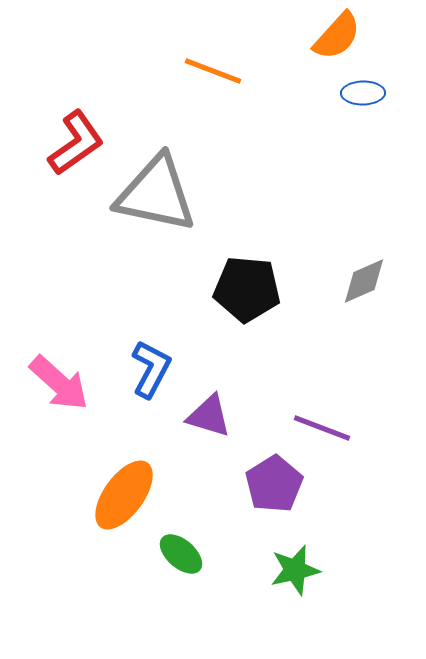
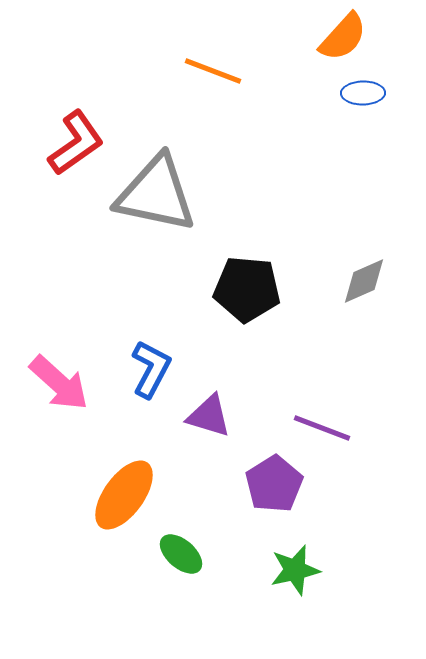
orange semicircle: moved 6 px right, 1 px down
